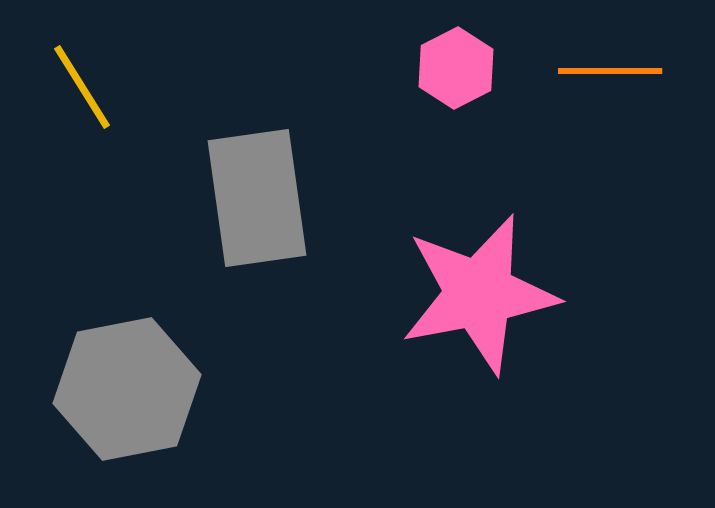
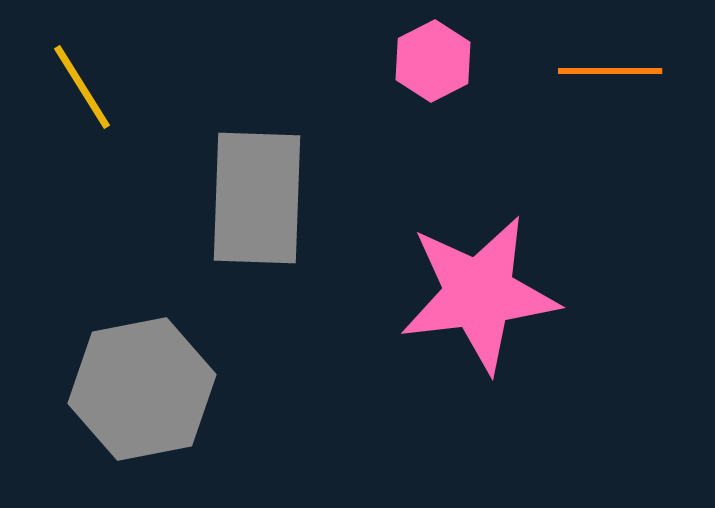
pink hexagon: moved 23 px left, 7 px up
gray rectangle: rotated 10 degrees clockwise
pink star: rotated 4 degrees clockwise
gray hexagon: moved 15 px right
